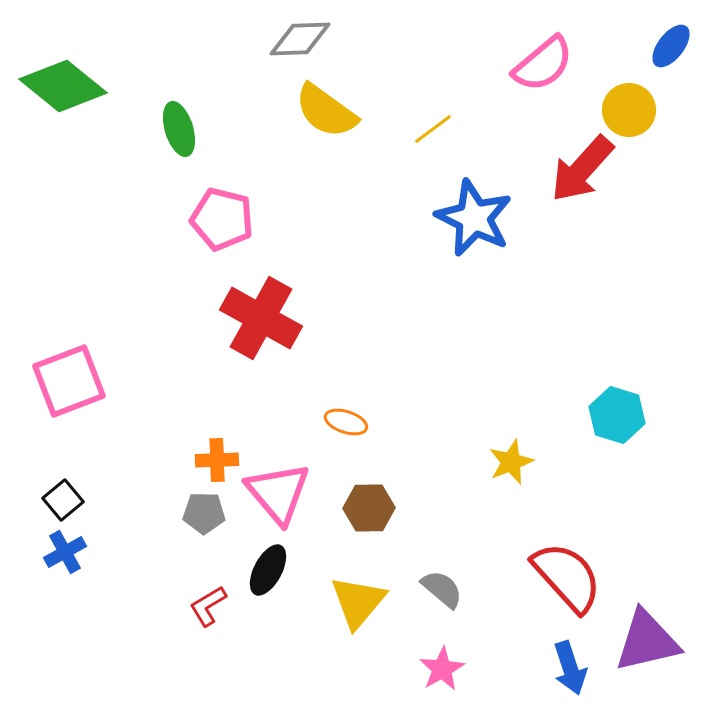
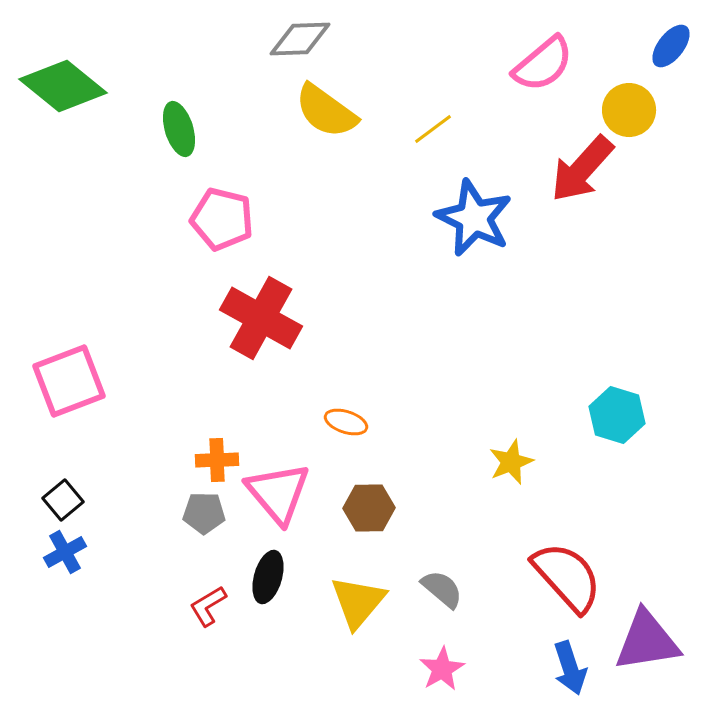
black ellipse: moved 7 px down; rotated 12 degrees counterclockwise
purple triangle: rotated 4 degrees clockwise
